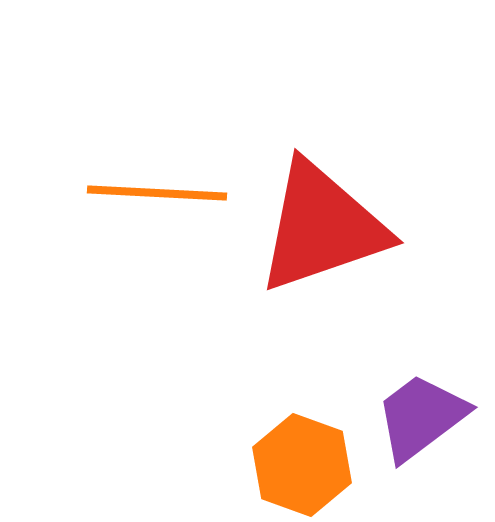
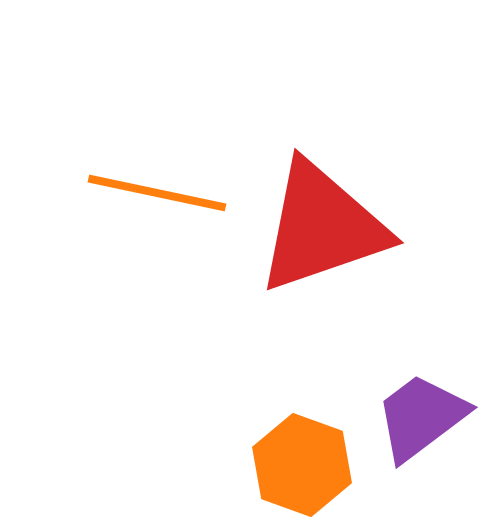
orange line: rotated 9 degrees clockwise
